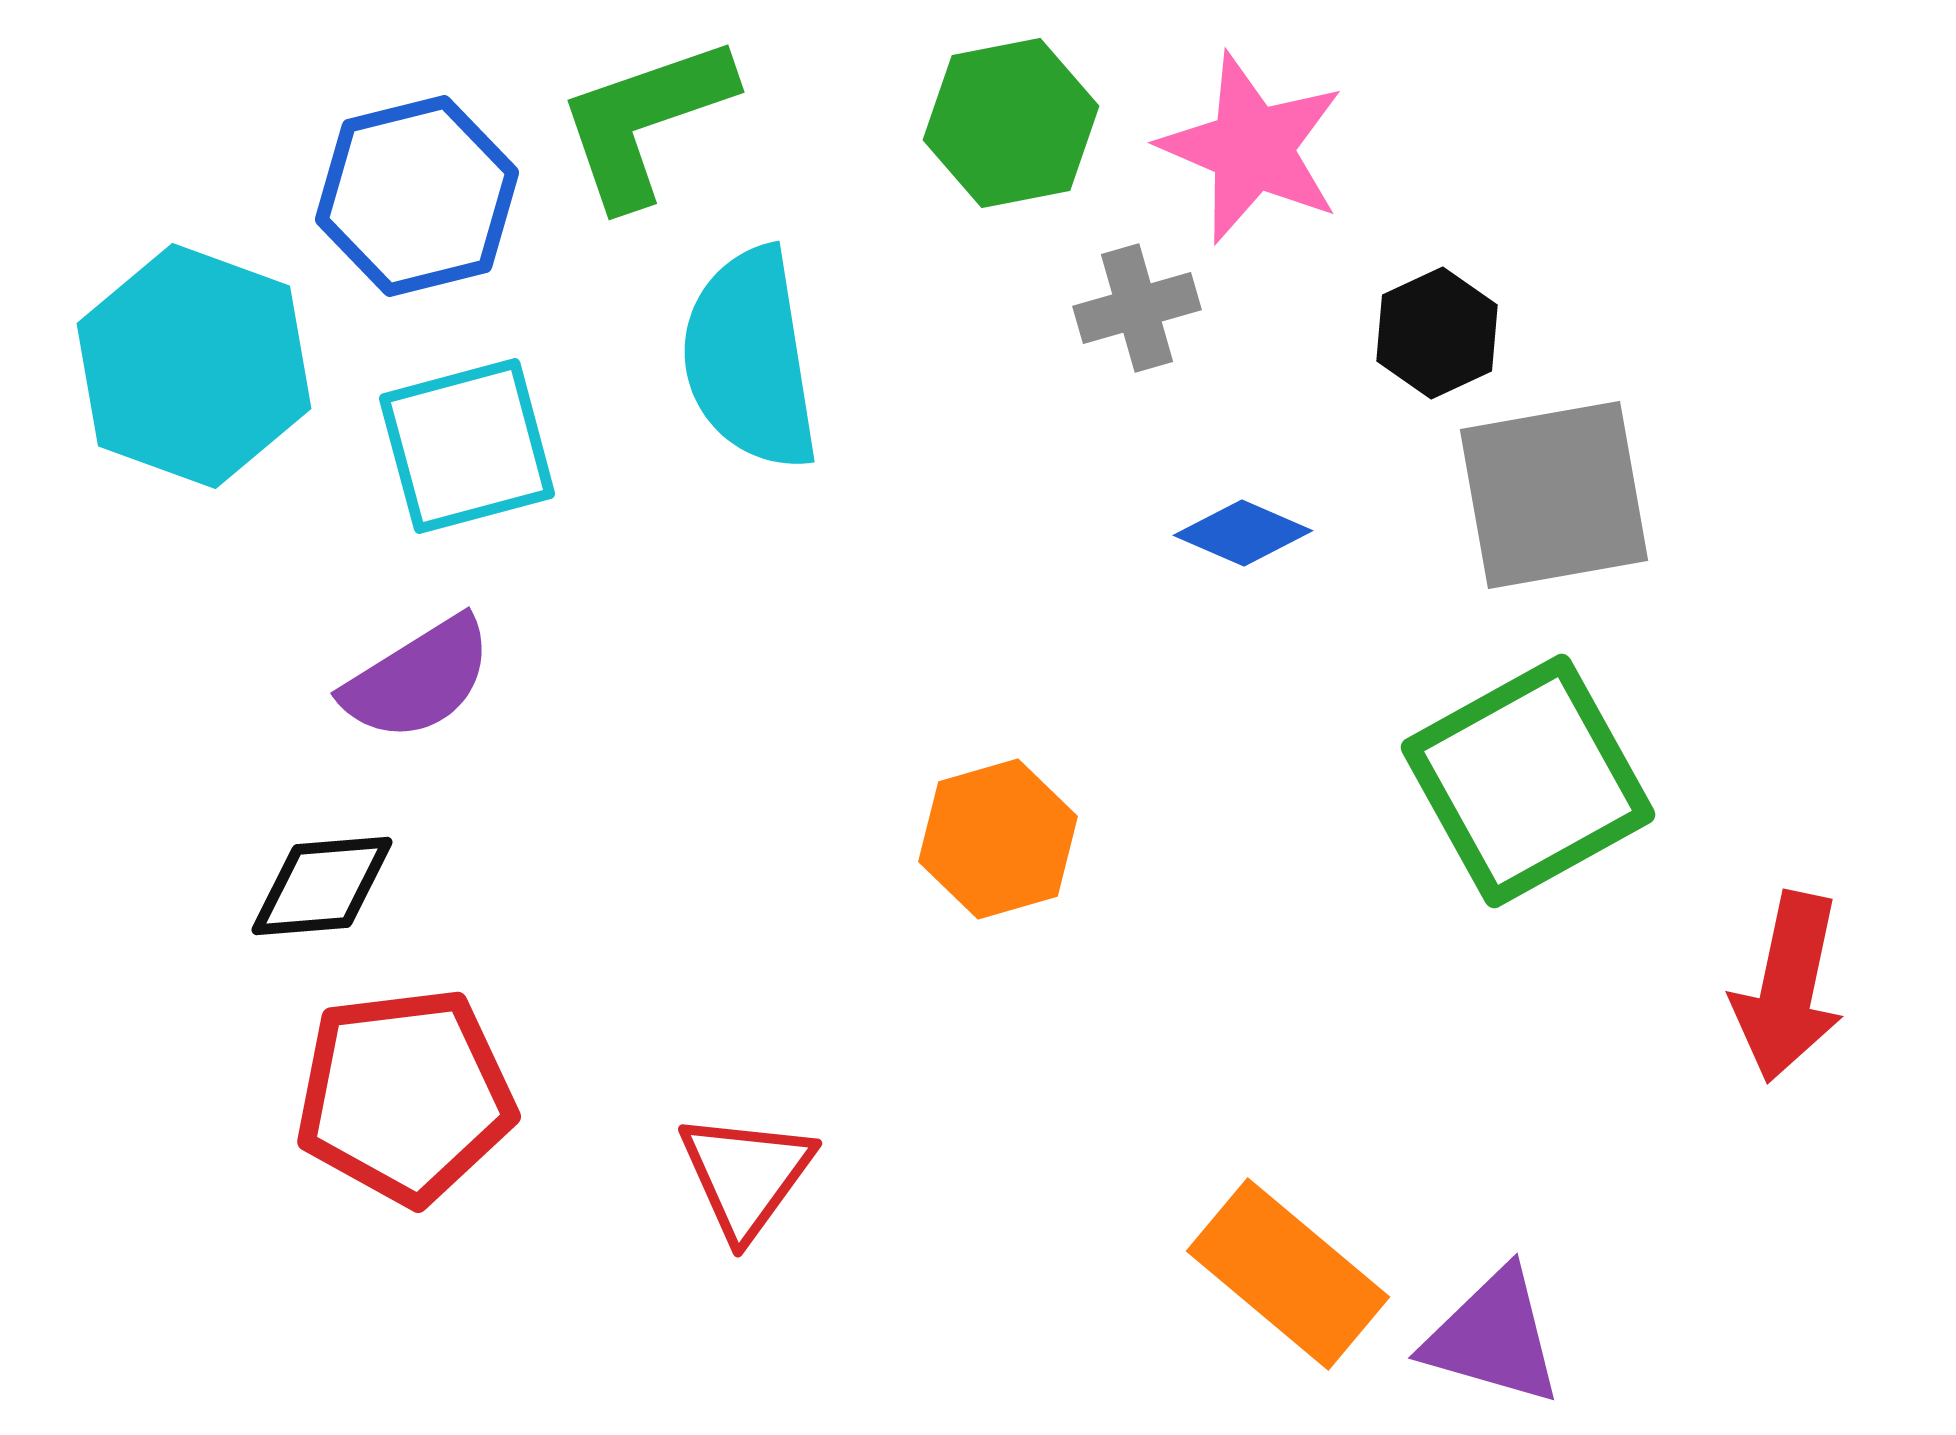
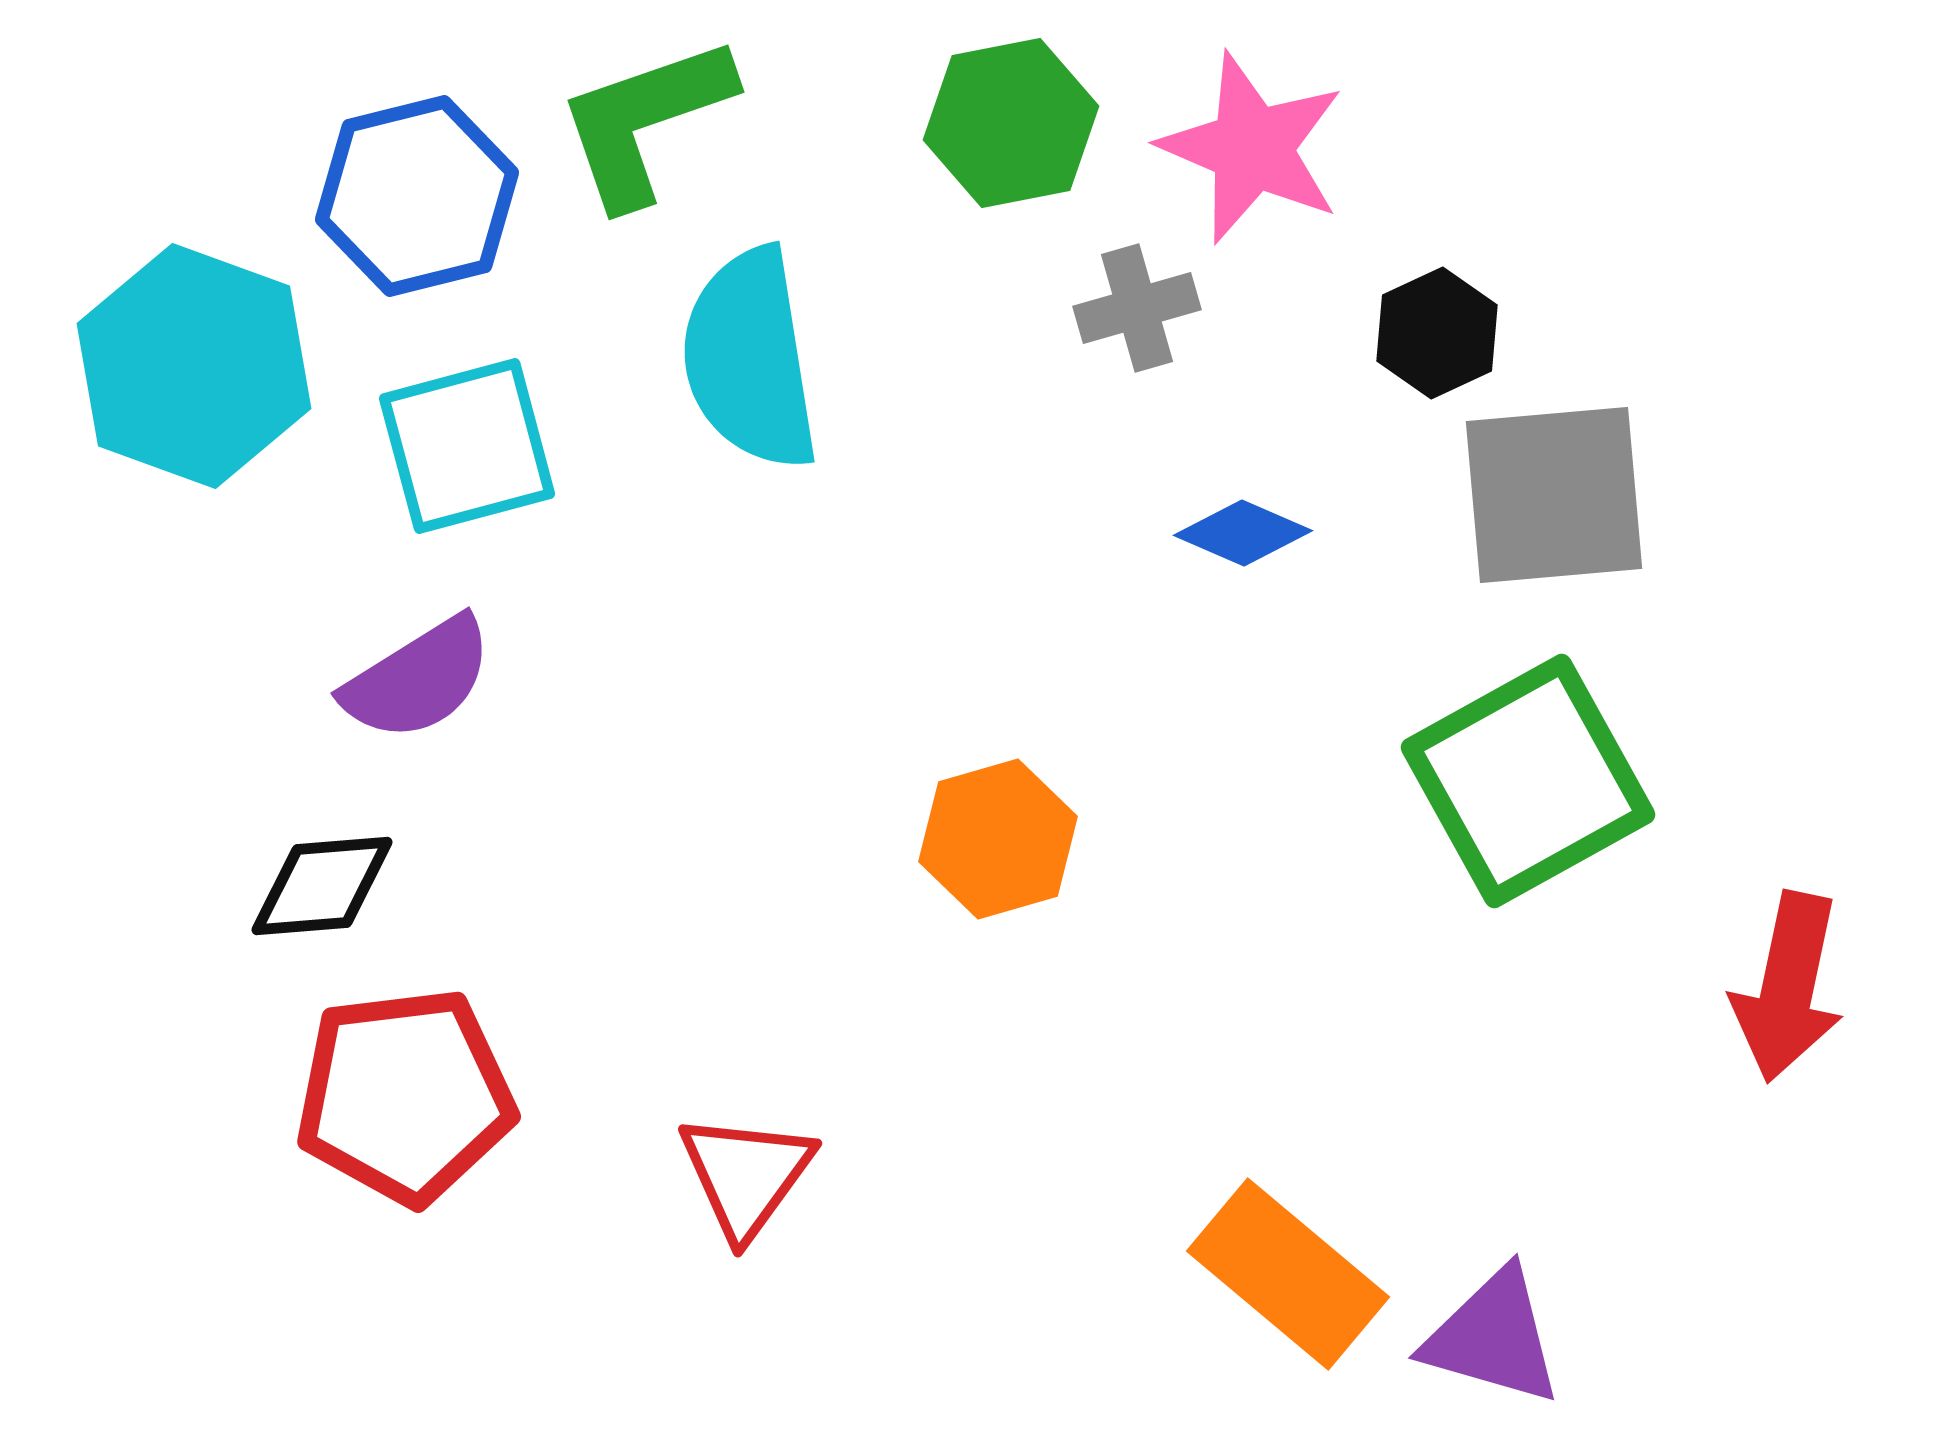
gray square: rotated 5 degrees clockwise
